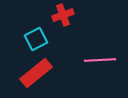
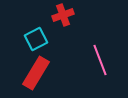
pink line: rotated 72 degrees clockwise
red rectangle: rotated 20 degrees counterclockwise
